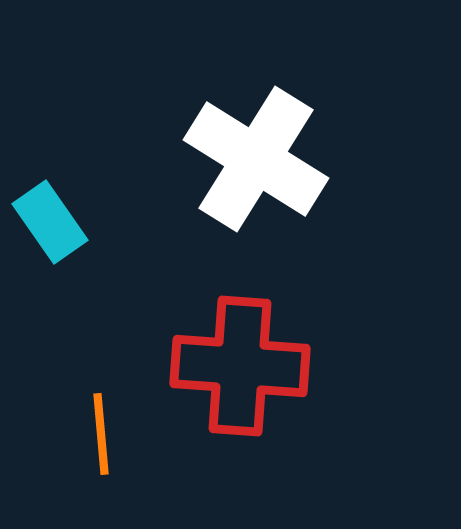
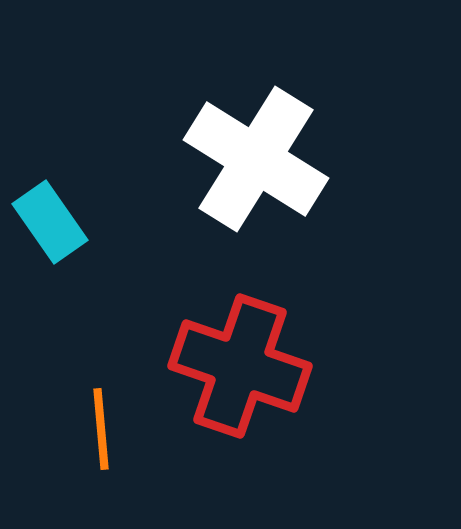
red cross: rotated 15 degrees clockwise
orange line: moved 5 px up
